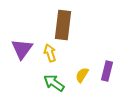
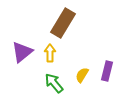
brown rectangle: moved 2 px up; rotated 24 degrees clockwise
purple triangle: moved 3 px down; rotated 15 degrees clockwise
yellow arrow: rotated 18 degrees clockwise
green arrow: rotated 15 degrees clockwise
